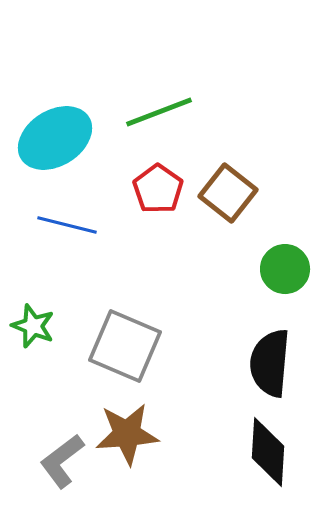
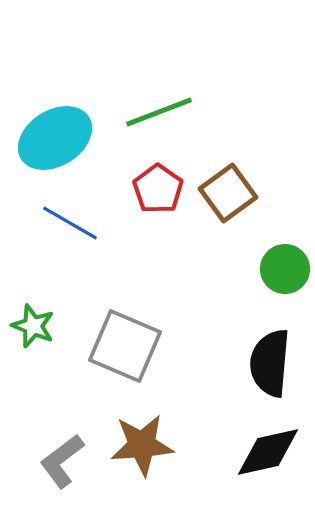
brown square: rotated 16 degrees clockwise
blue line: moved 3 px right, 2 px up; rotated 16 degrees clockwise
brown star: moved 15 px right, 11 px down
black diamond: rotated 74 degrees clockwise
